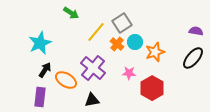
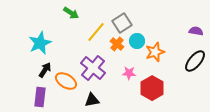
cyan circle: moved 2 px right, 1 px up
black ellipse: moved 2 px right, 3 px down
orange ellipse: moved 1 px down
